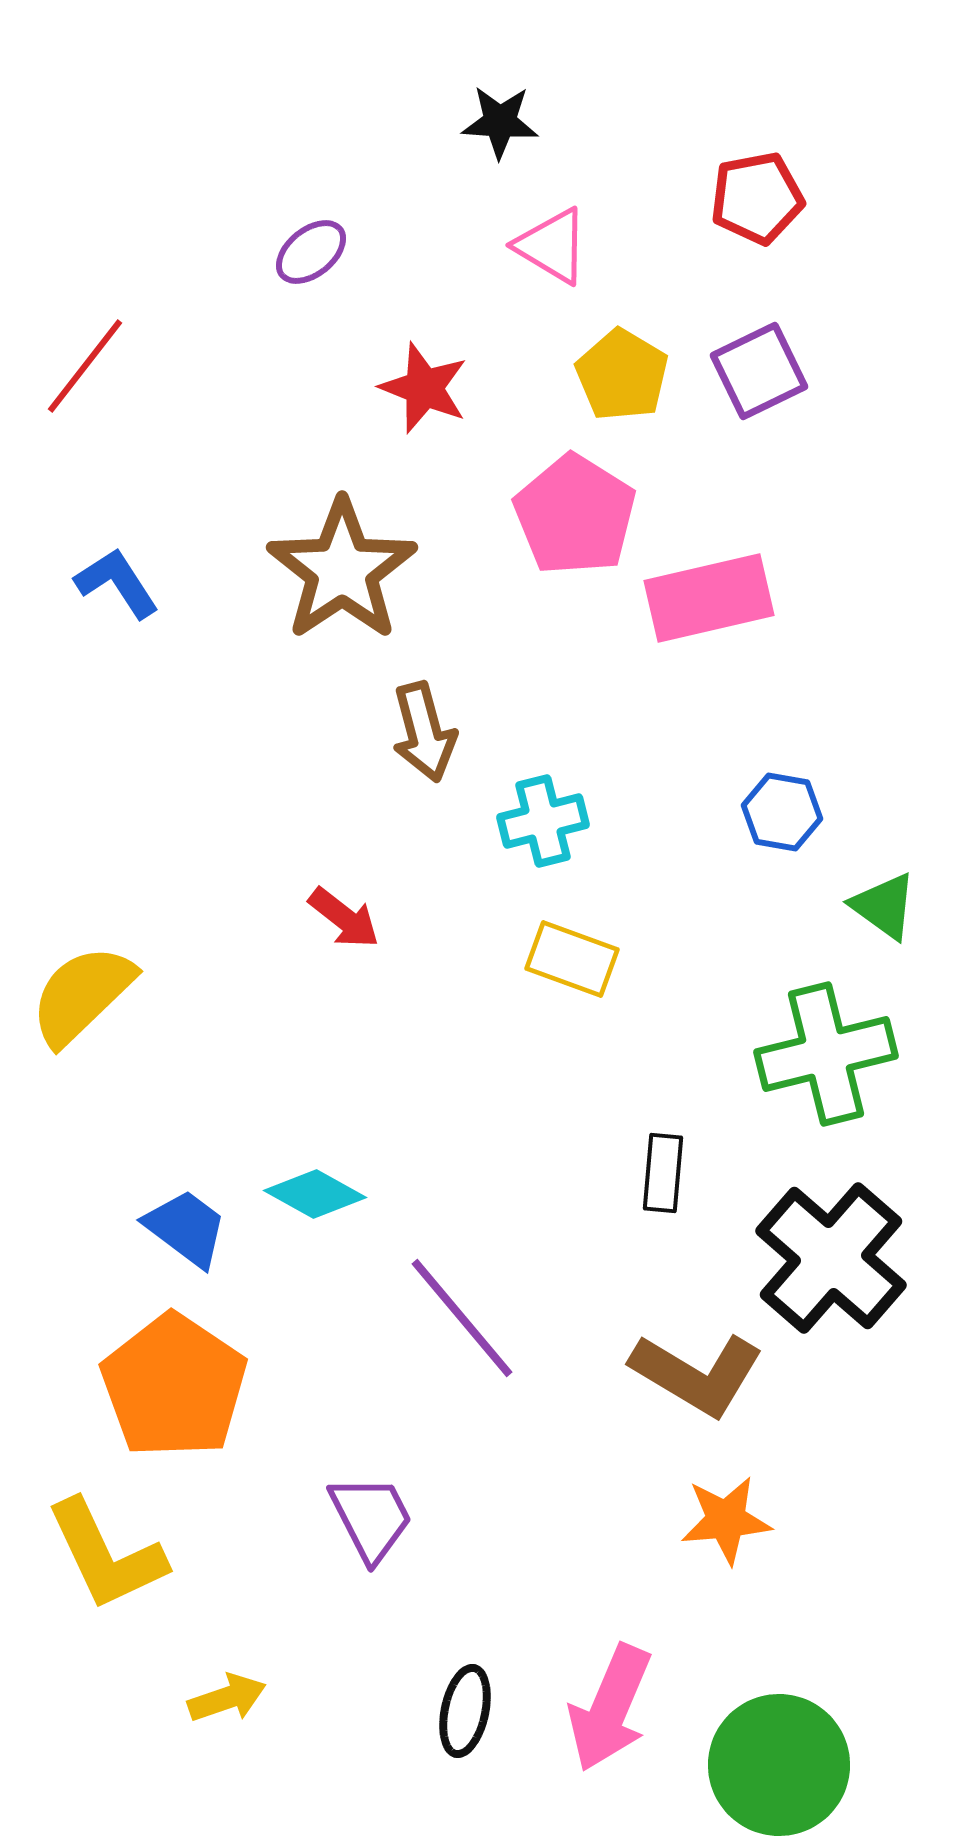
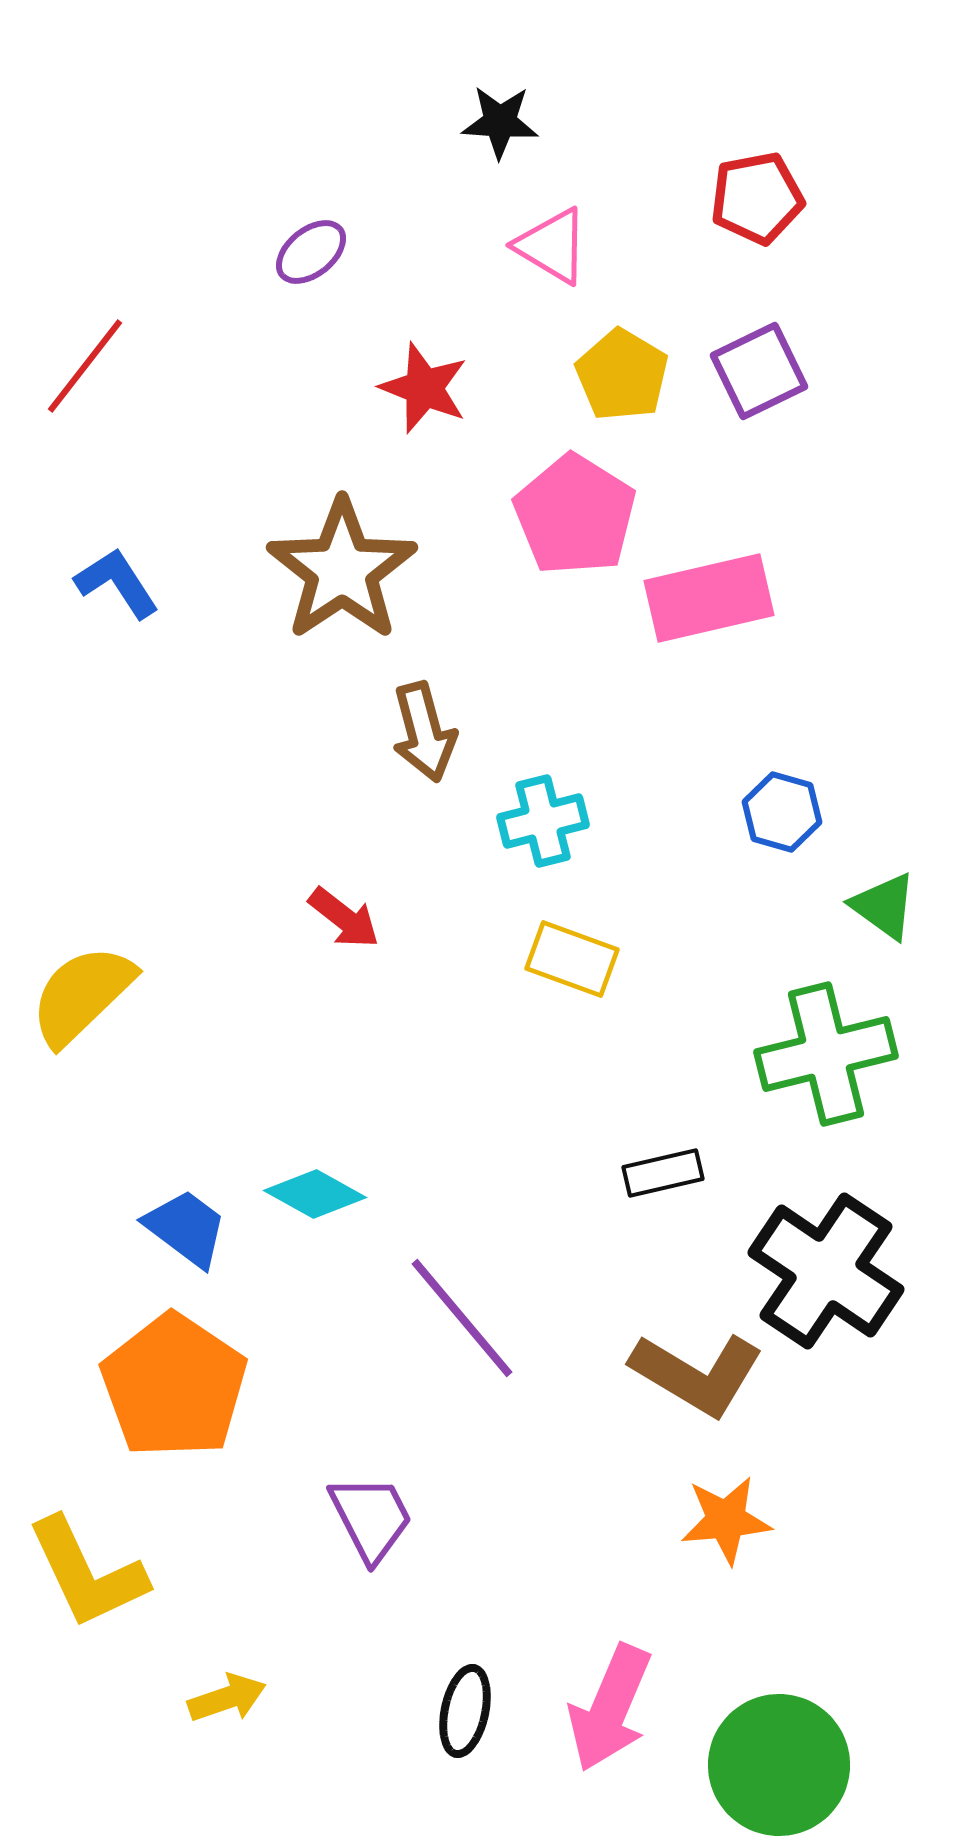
blue hexagon: rotated 6 degrees clockwise
black rectangle: rotated 72 degrees clockwise
black cross: moved 5 px left, 13 px down; rotated 7 degrees counterclockwise
yellow L-shape: moved 19 px left, 18 px down
